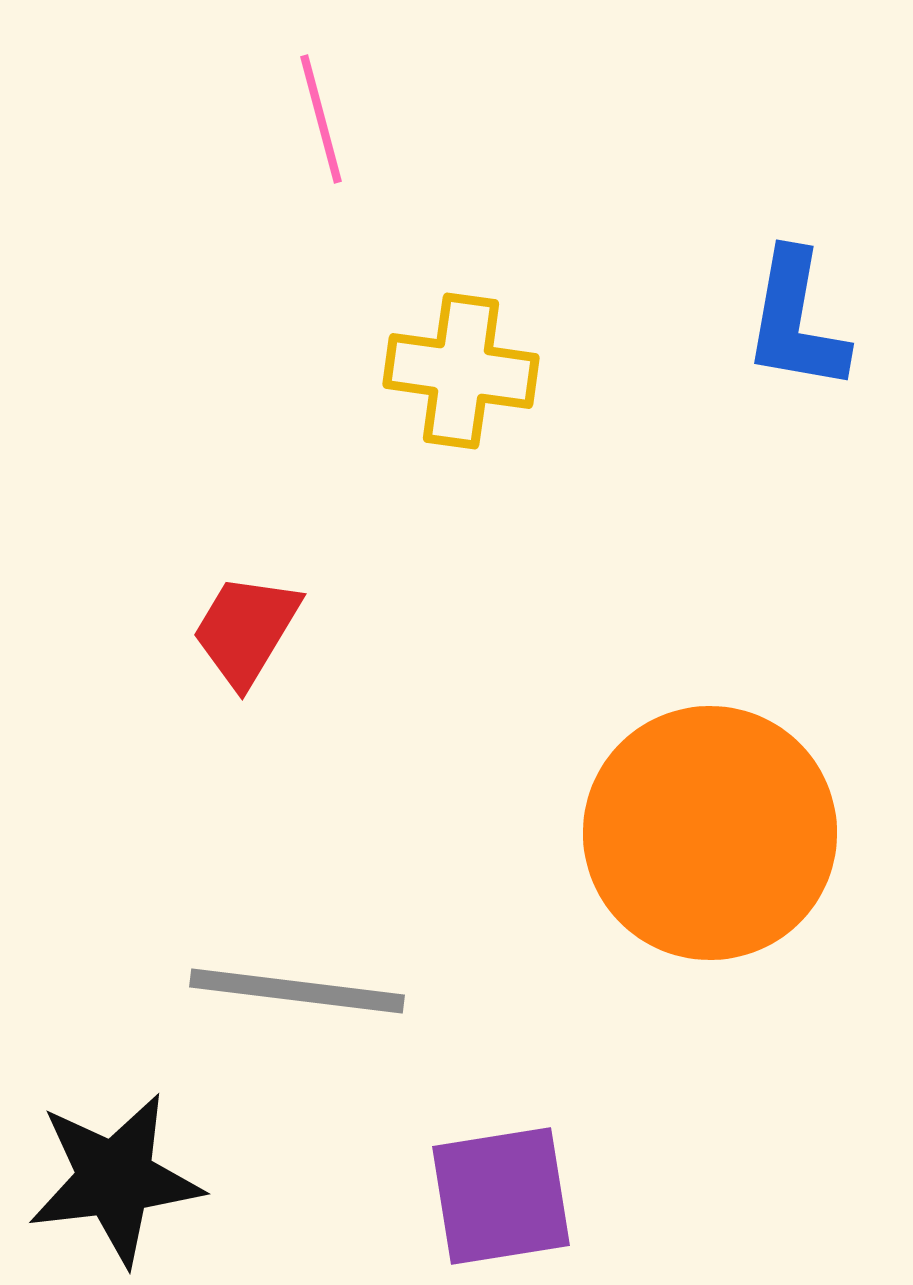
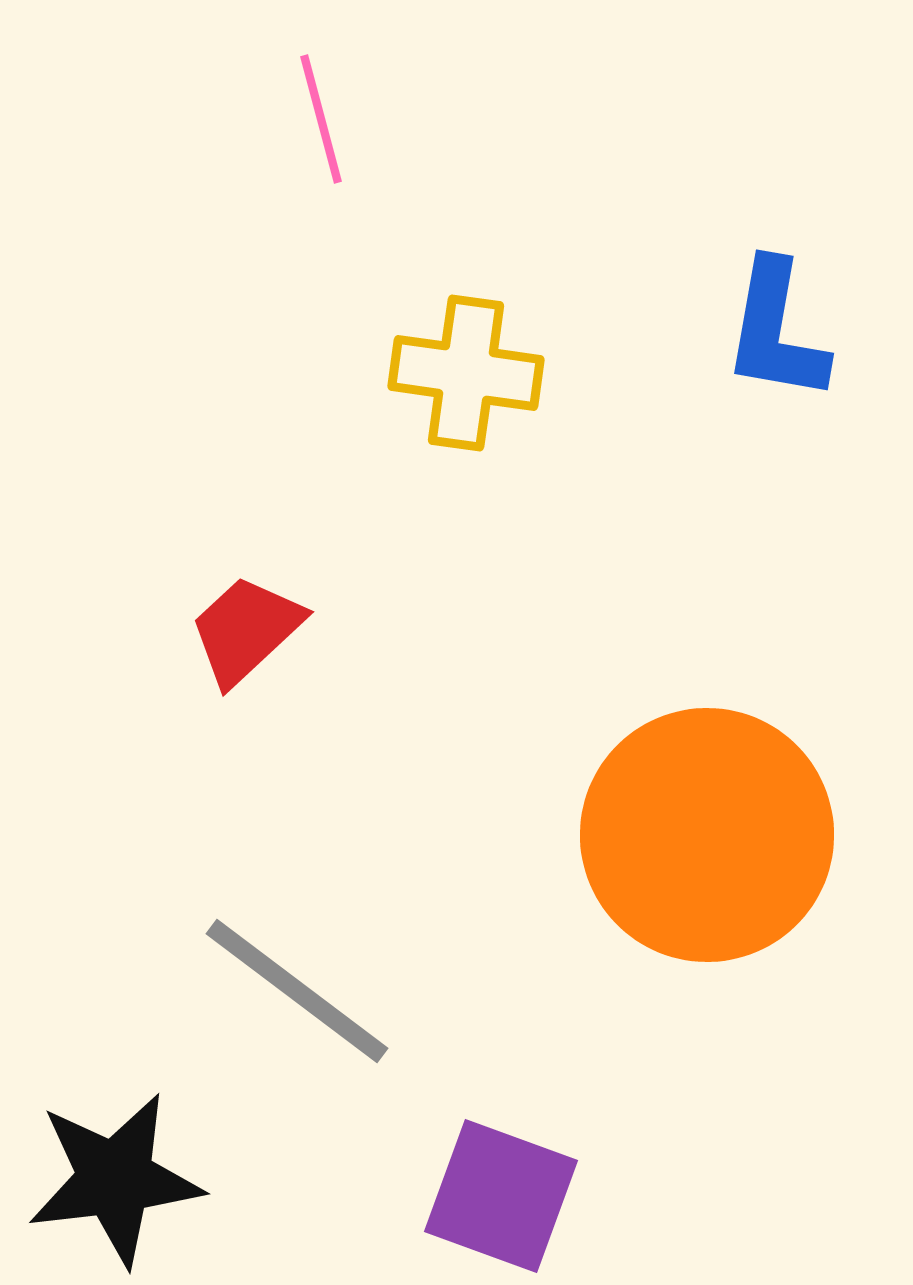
blue L-shape: moved 20 px left, 10 px down
yellow cross: moved 5 px right, 2 px down
red trapezoid: rotated 16 degrees clockwise
orange circle: moved 3 px left, 2 px down
gray line: rotated 30 degrees clockwise
purple square: rotated 29 degrees clockwise
